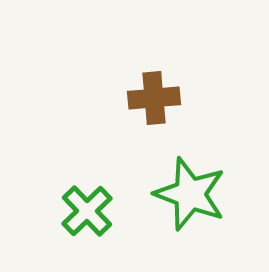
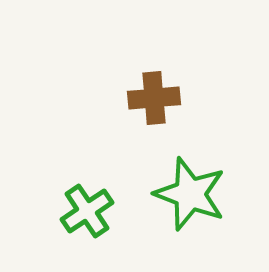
green cross: rotated 10 degrees clockwise
